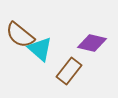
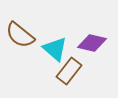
cyan triangle: moved 15 px right
